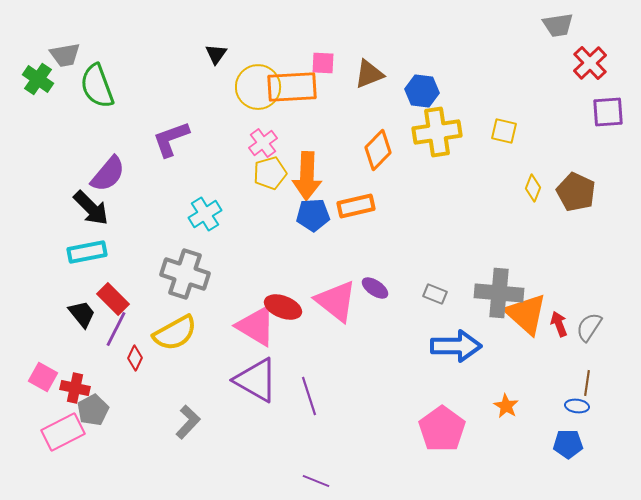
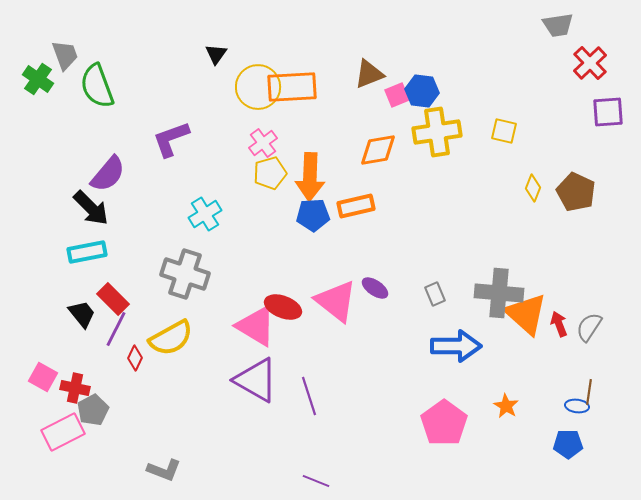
gray trapezoid at (65, 55): rotated 100 degrees counterclockwise
pink square at (323, 63): moved 74 px right, 32 px down; rotated 25 degrees counterclockwise
orange diamond at (378, 150): rotated 36 degrees clockwise
orange arrow at (307, 176): moved 3 px right, 1 px down
gray rectangle at (435, 294): rotated 45 degrees clockwise
yellow semicircle at (175, 333): moved 4 px left, 5 px down
brown line at (587, 383): moved 2 px right, 9 px down
gray L-shape at (188, 422): moved 24 px left, 48 px down; rotated 68 degrees clockwise
pink pentagon at (442, 429): moved 2 px right, 6 px up
